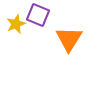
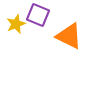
orange triangle: moved 3 px up; rotated 36 degrees counterclockwise
